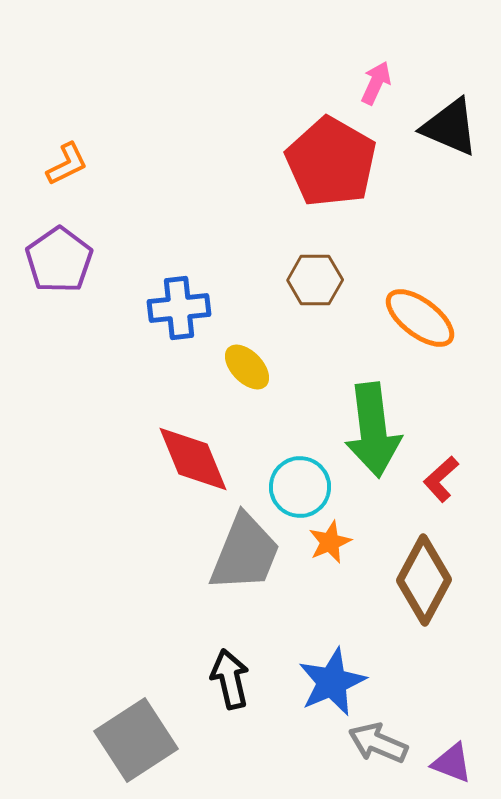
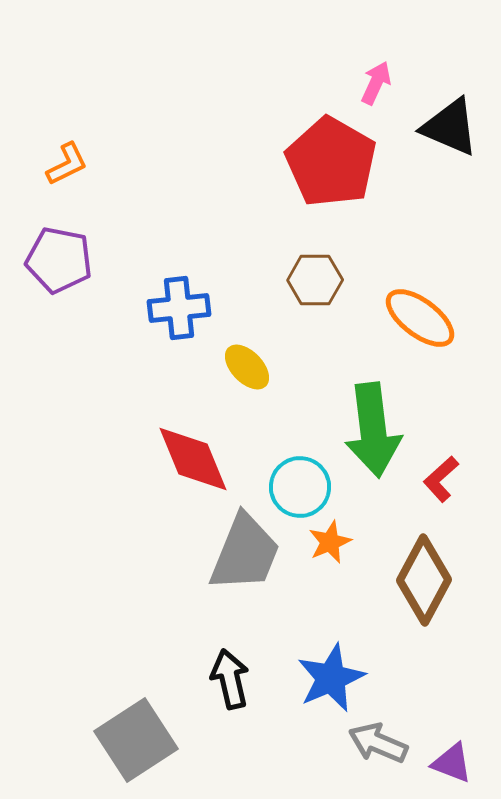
purple pentagon: rotated 26 degrees counterclockwise
blue star: moved 1 px left, 4 px up
